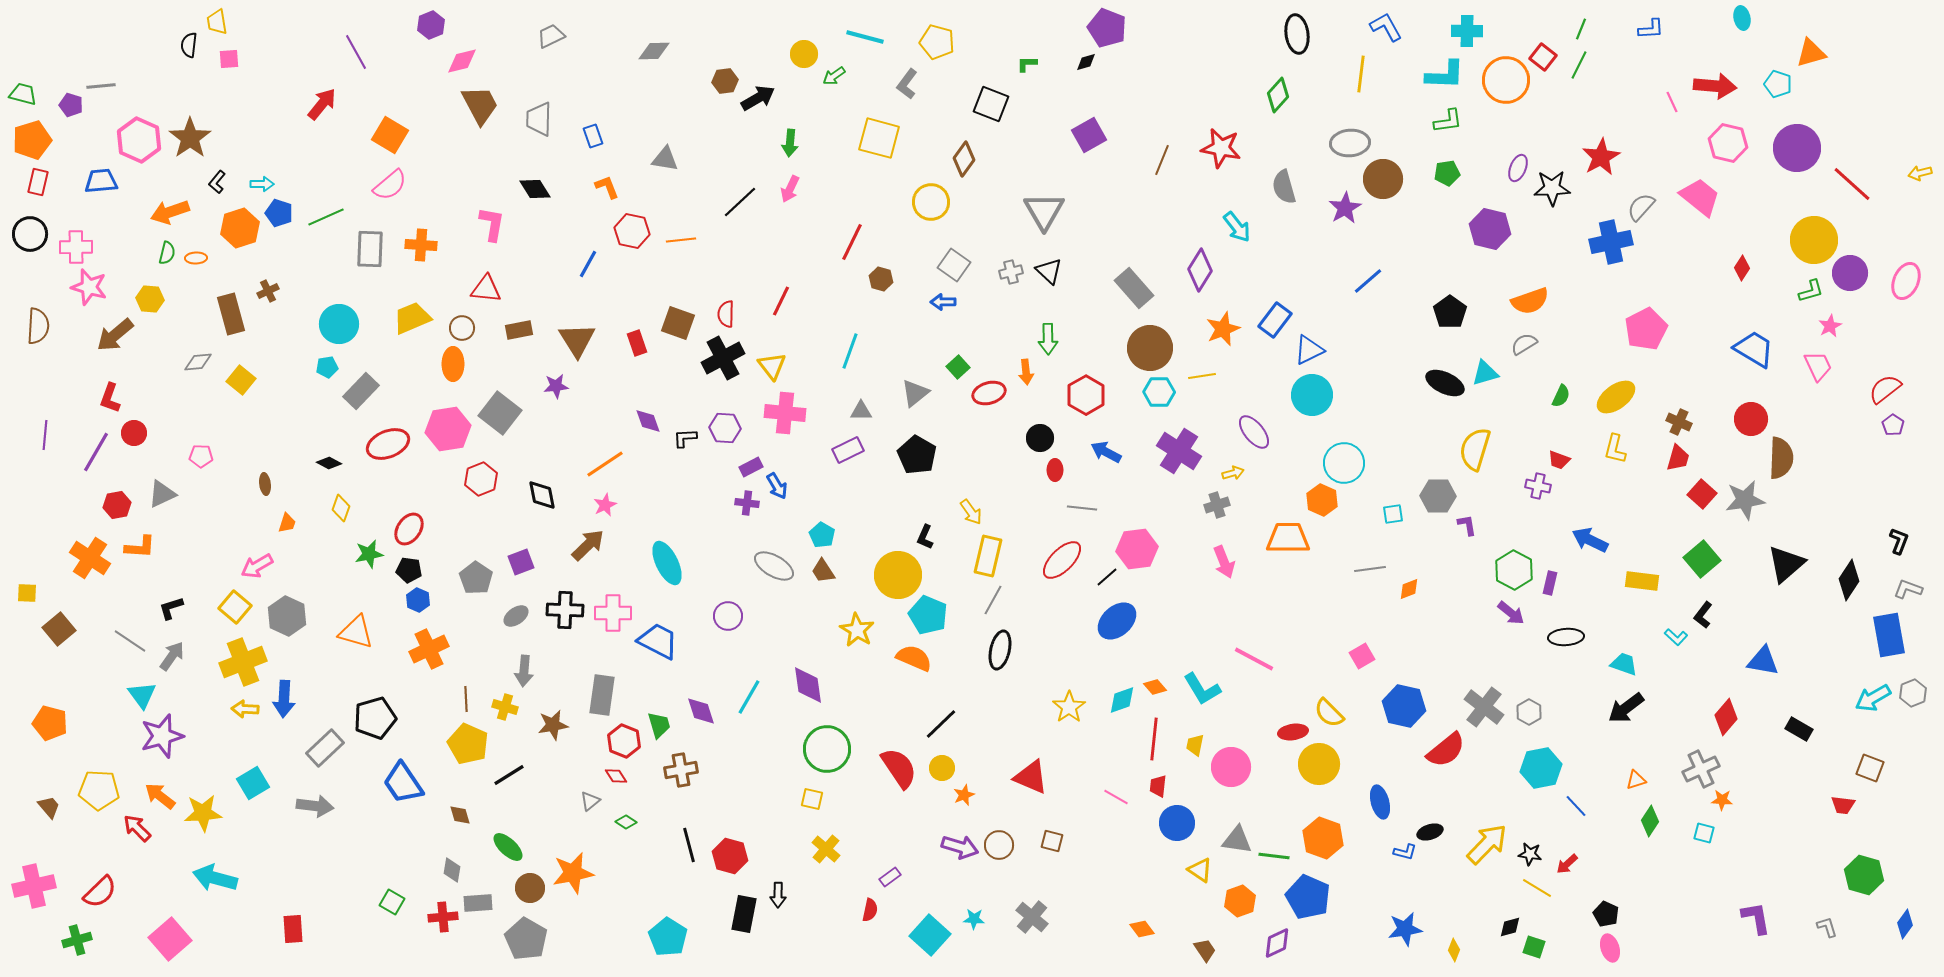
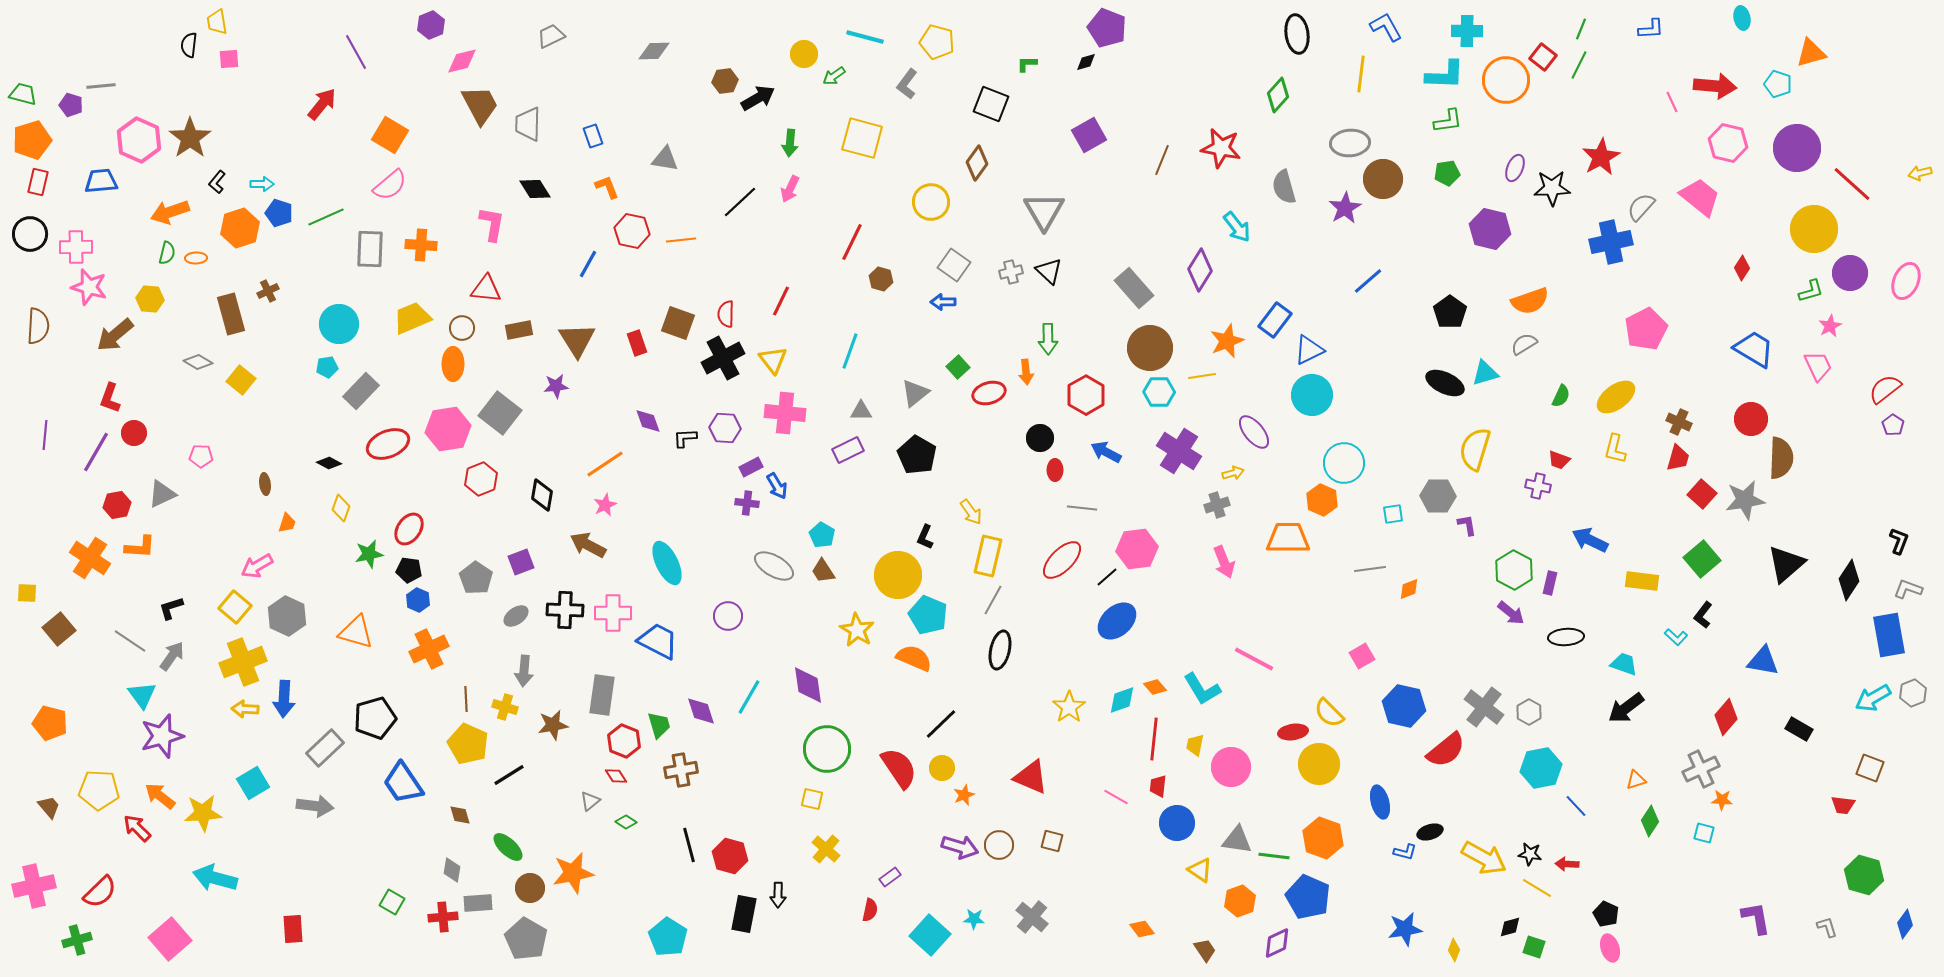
gray trapezoid at (539, 119): moved 11 px left, 5 px down
yellow square at (879, 138): moved 17 px left
brown diamond at (964, 159): moved 13 px right, 4 px down
purple ellipse at (1518, 168): moved 3 px left
yellow circle at (1814, 240): moved 11 px up
orange star at (1223, 329): moved 4 px right, 12 px down
gray diamond at (198, 362): rotated 36 degrees clockwise
yellow triangle at (772, 366): moved 1 px right, 6 px up
black diamond at (542, 495): rotated 20 degrees clockwise
brown arrow at (588, 545): rotated 108 degrees counterclockwise
yellow arrow at (1487, 844): moved 3 px left, 14 px down; rotated 75 degrees clockwise
red arrow at (1567, 864): rotated 45 degrees clockwise
